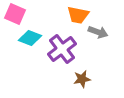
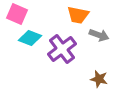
pink square: moved 2 px right
gray arrow: moved 1 px right, 3 px down
brown star: moved 17 px right; rotated 24 degrees clockwise
